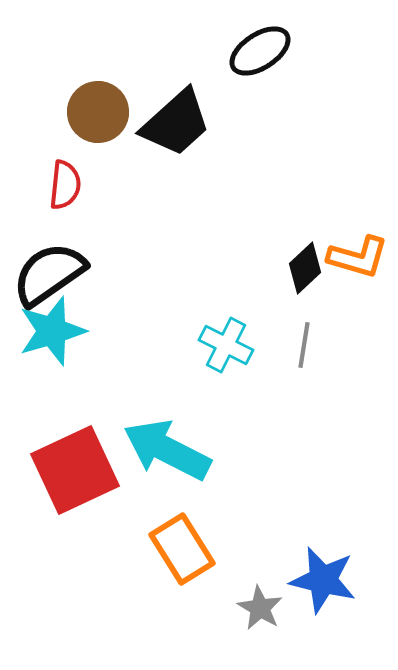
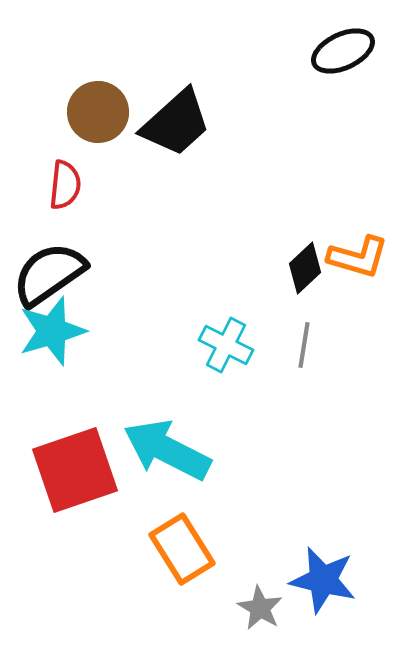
black ellipse: moved 83 px right; rotated 8 degrees clockwise
red square: rotated 6 degrees clockwise
